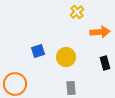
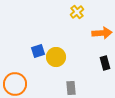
orange arrow: moved 2 px right, 1 px down
yellow circle: moved 10 px left
